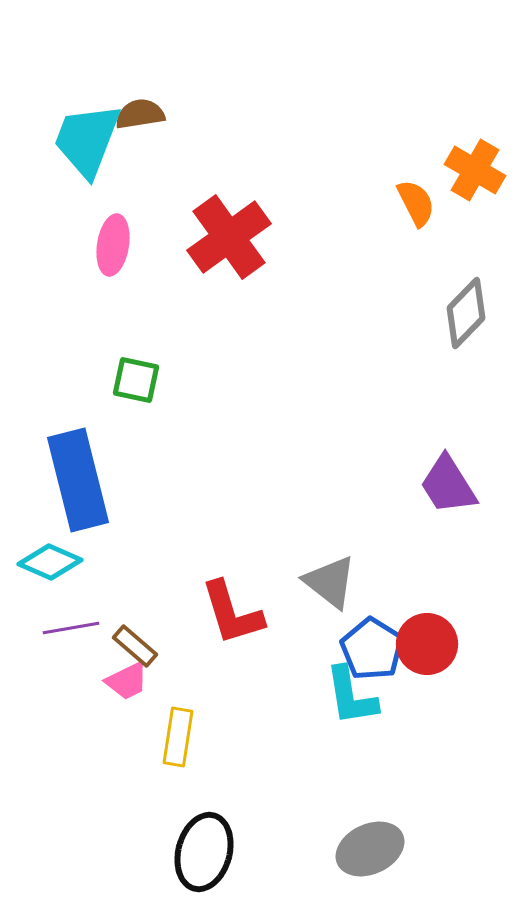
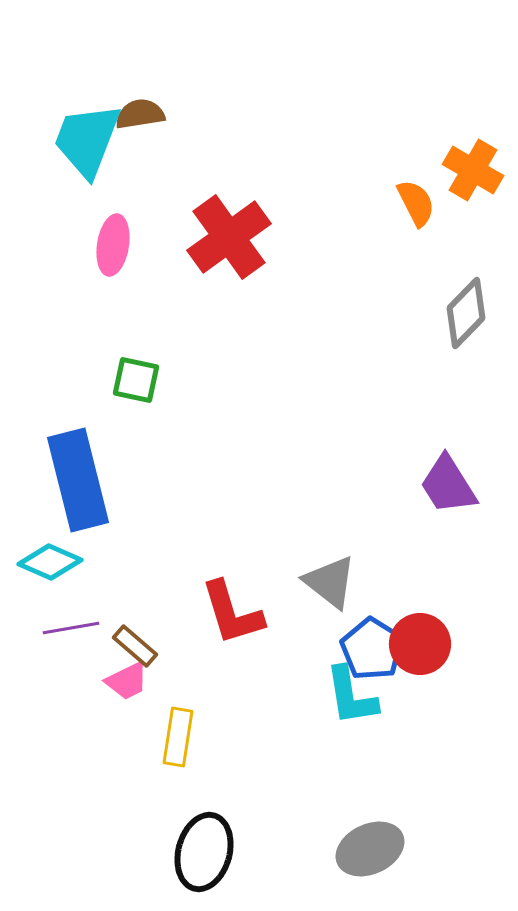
orange cross: moved 2 px left
red circle: moved 7 px left
